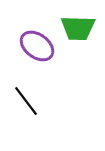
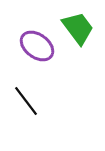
green trapezoid: rotated 129 degrees counterclockwise
